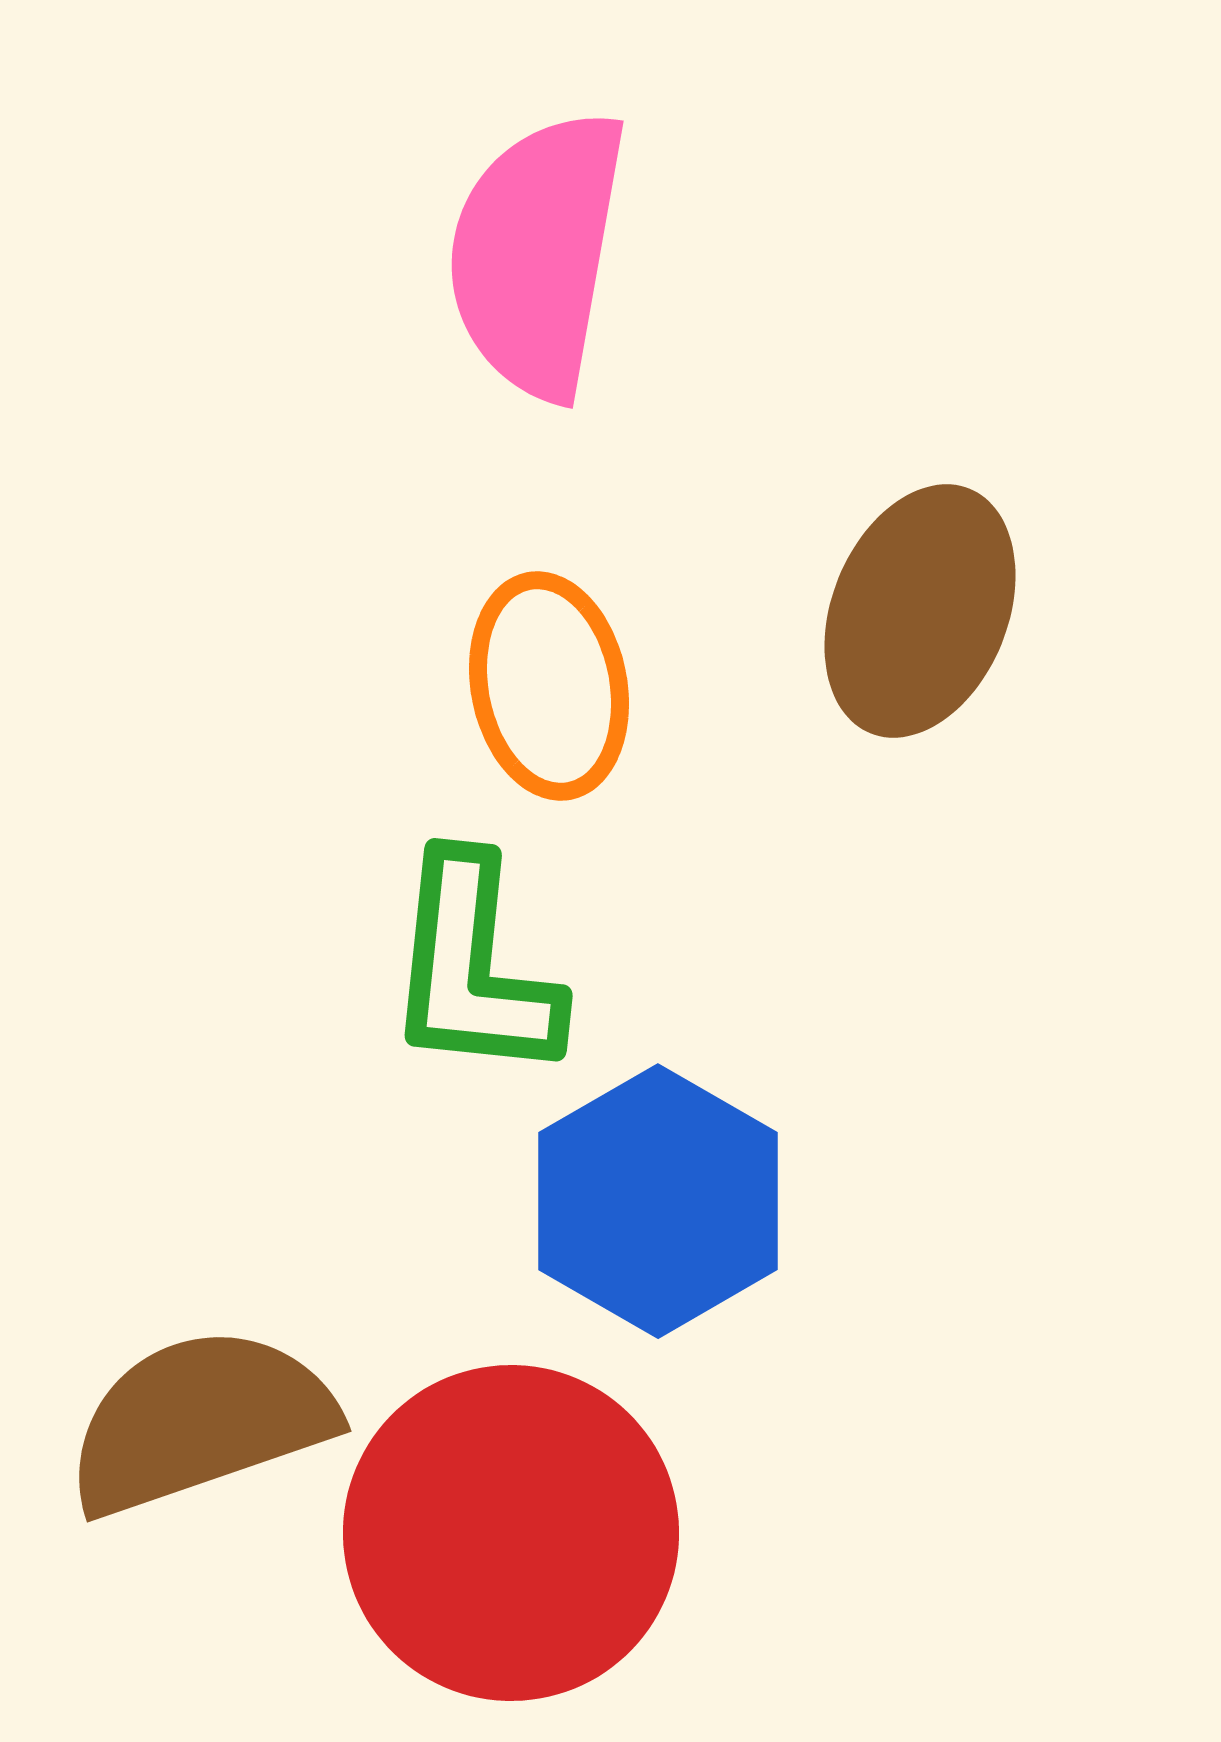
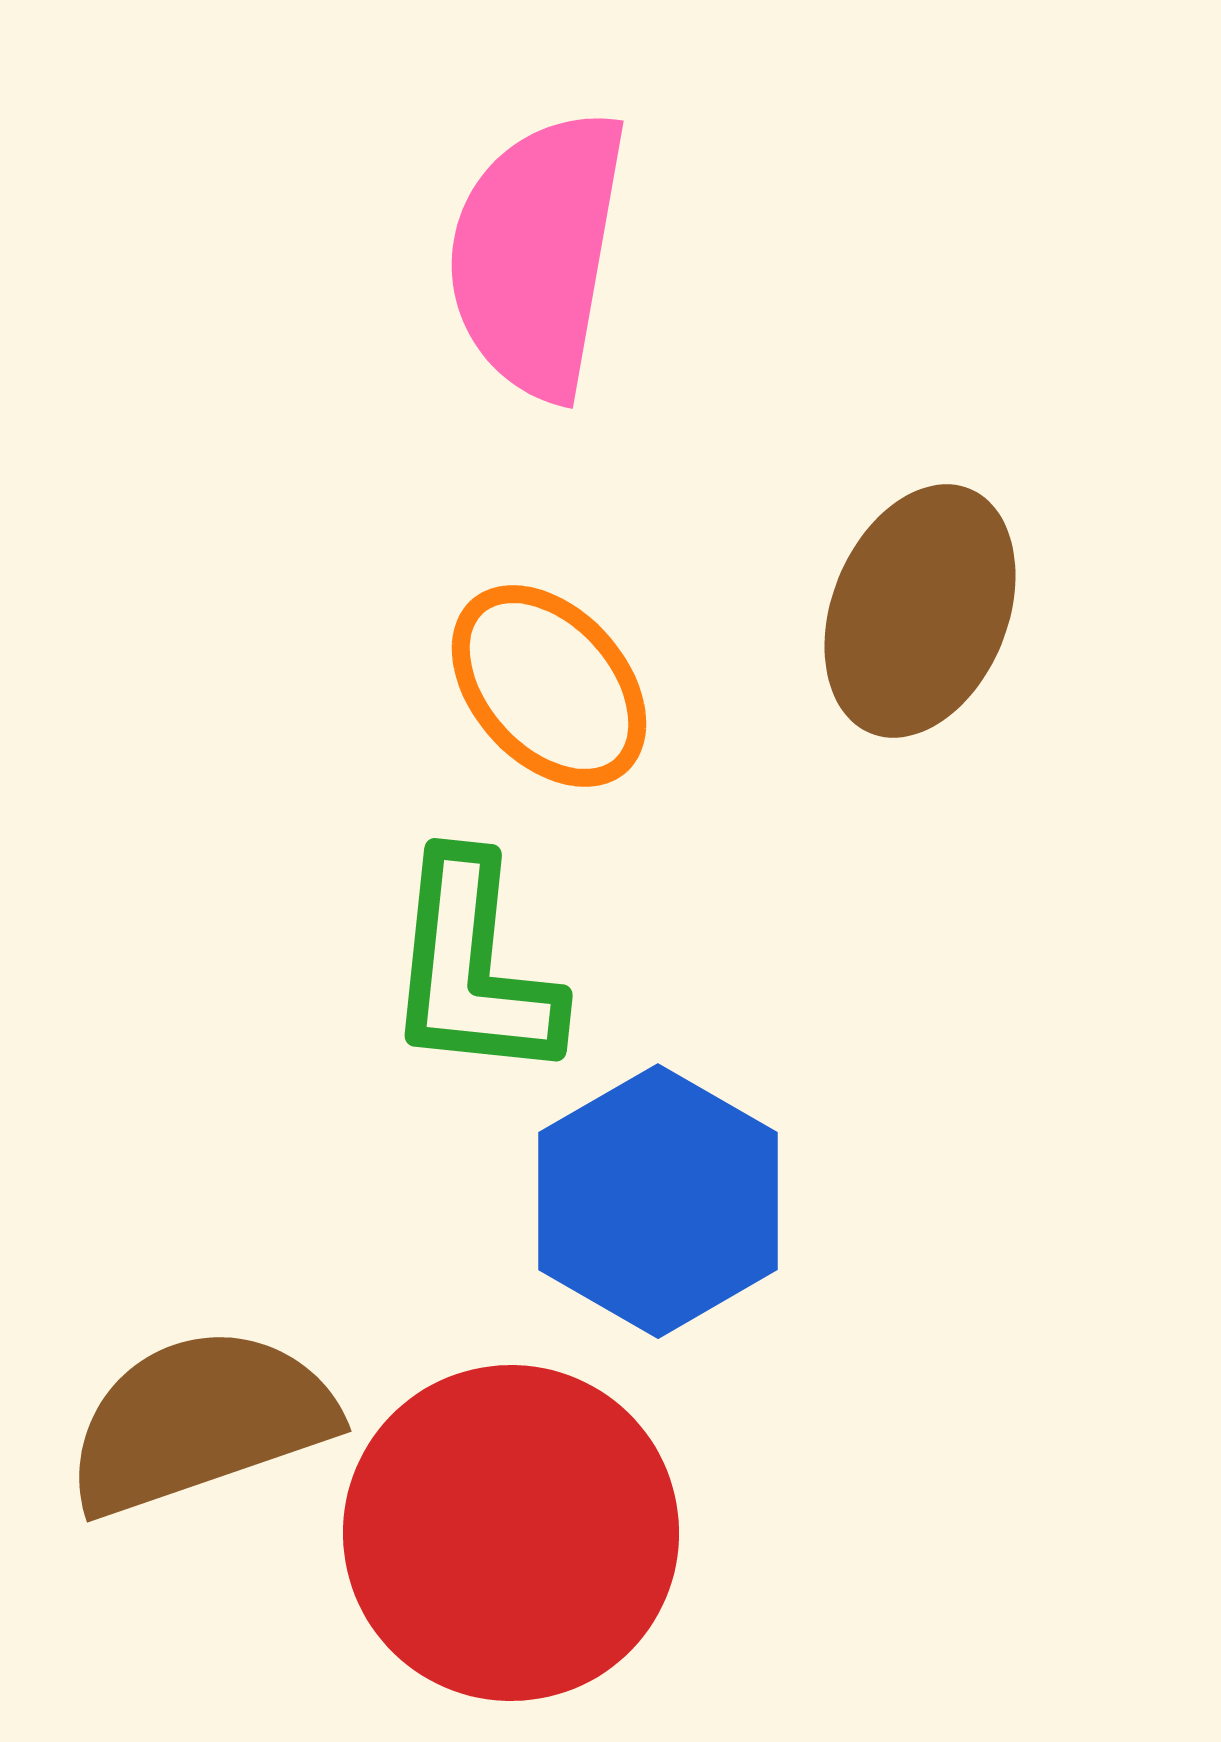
orange ellipse: rotated 31 degrees counterclockwise
